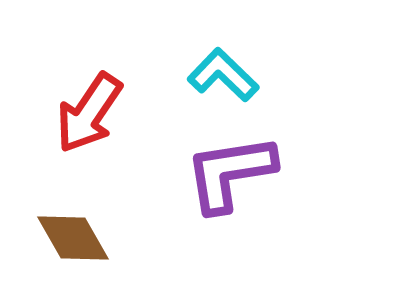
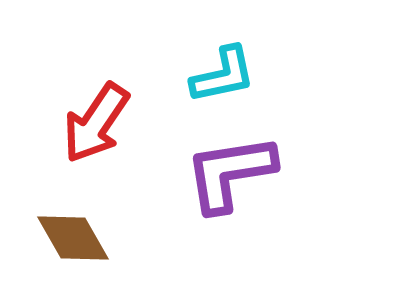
cyan L-shape: rotated 124 degrees clockwise
red arrow: moved 7 px right, 10 px down
